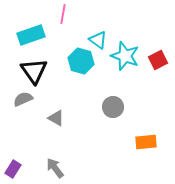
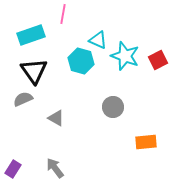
cyan triangle: rotated 12 degrees counterclockwise
